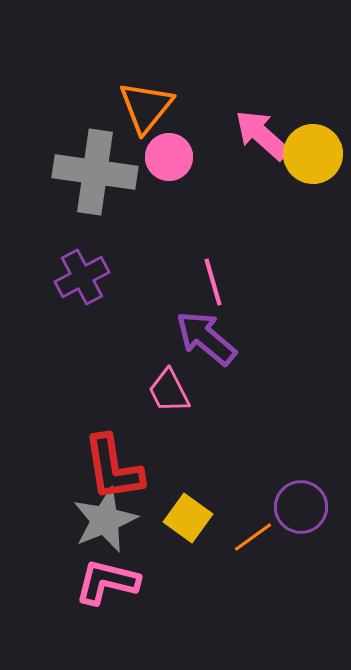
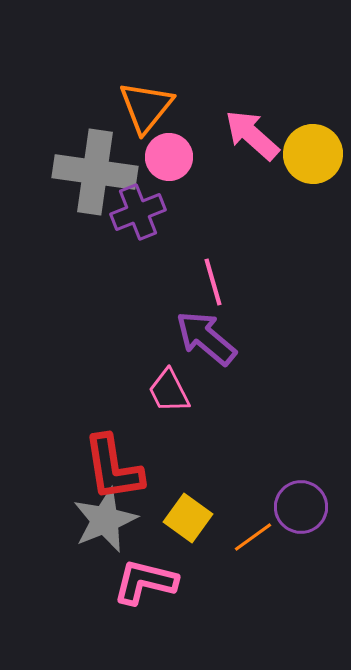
pink arrow: moved 10 px left
purple cross: moved 56 px right, 65 px up; rotated 6 degrees clockwise
pink L-shape: moved 38 px right
